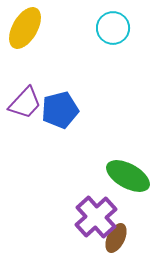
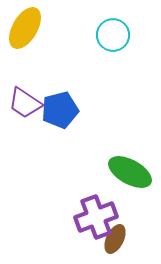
cyan circle: moved 7 px down
purple trapezoid: rotated 81 degrees clockwise
green ellipse: moved 2 px right, 4 px up
purple cross: rotated 21 degrees clockwise
brown ellipse: moved 1 px left, 1 px down
